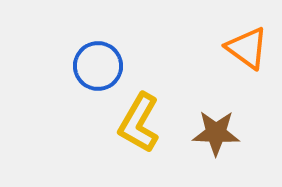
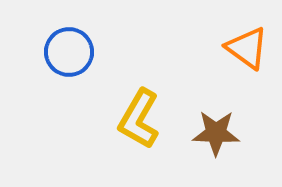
blue circle: moved 29 px left, 14 px up
yellow L-shape: moved 4 px up
